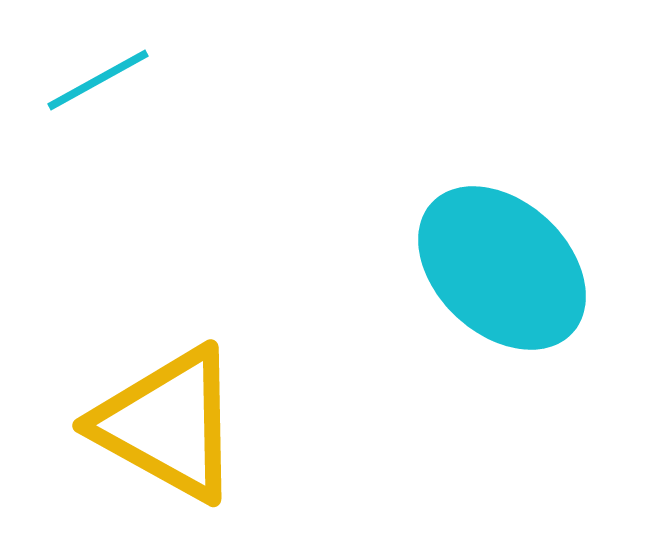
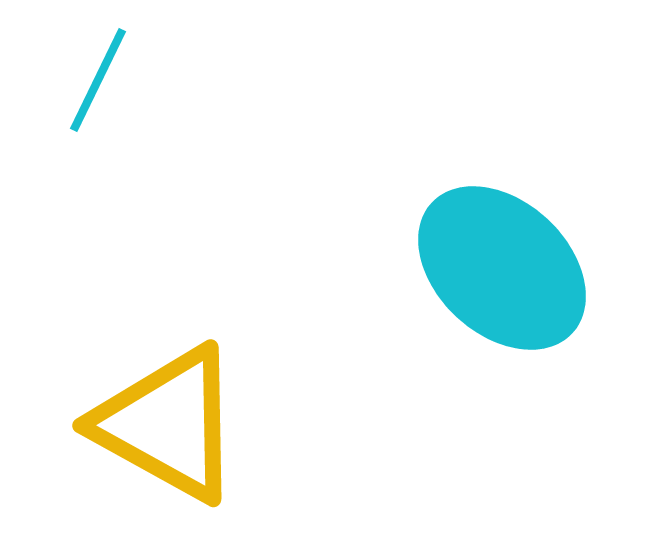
cyan line: rotated 35 degrees counterclockwise
